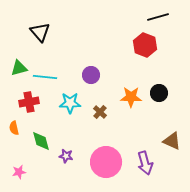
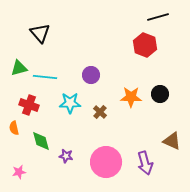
black triangle: moved 1 px down
black circle: moved 1 px right, 1 px down
red cross: moved 3 px down; rotated 30 degrees clockwise
